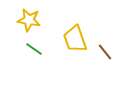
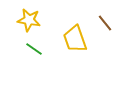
brown line: moved 29 px up
